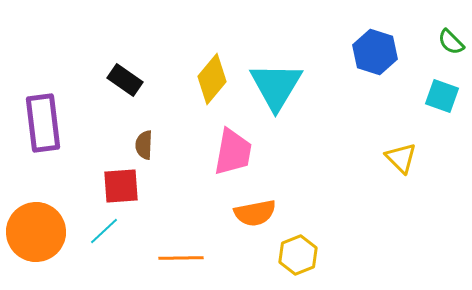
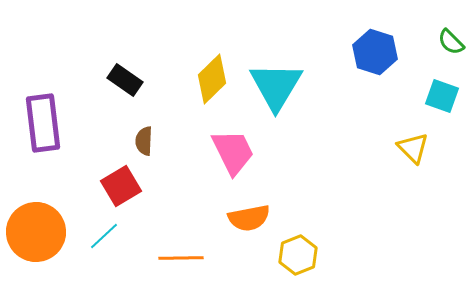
yellow diamond: rotated 6 degrees clockwise
brown semicircle: moved 4 px up
pink trapezoid: rotated 36 degrees counterclockwise
yellow triangle: moved 12 px right, 10 px up
red square: rotated 27 degrees counterclockwise
orange semicircle: moved 6 px left, 5 px down
cyan line: moved 5 px down
